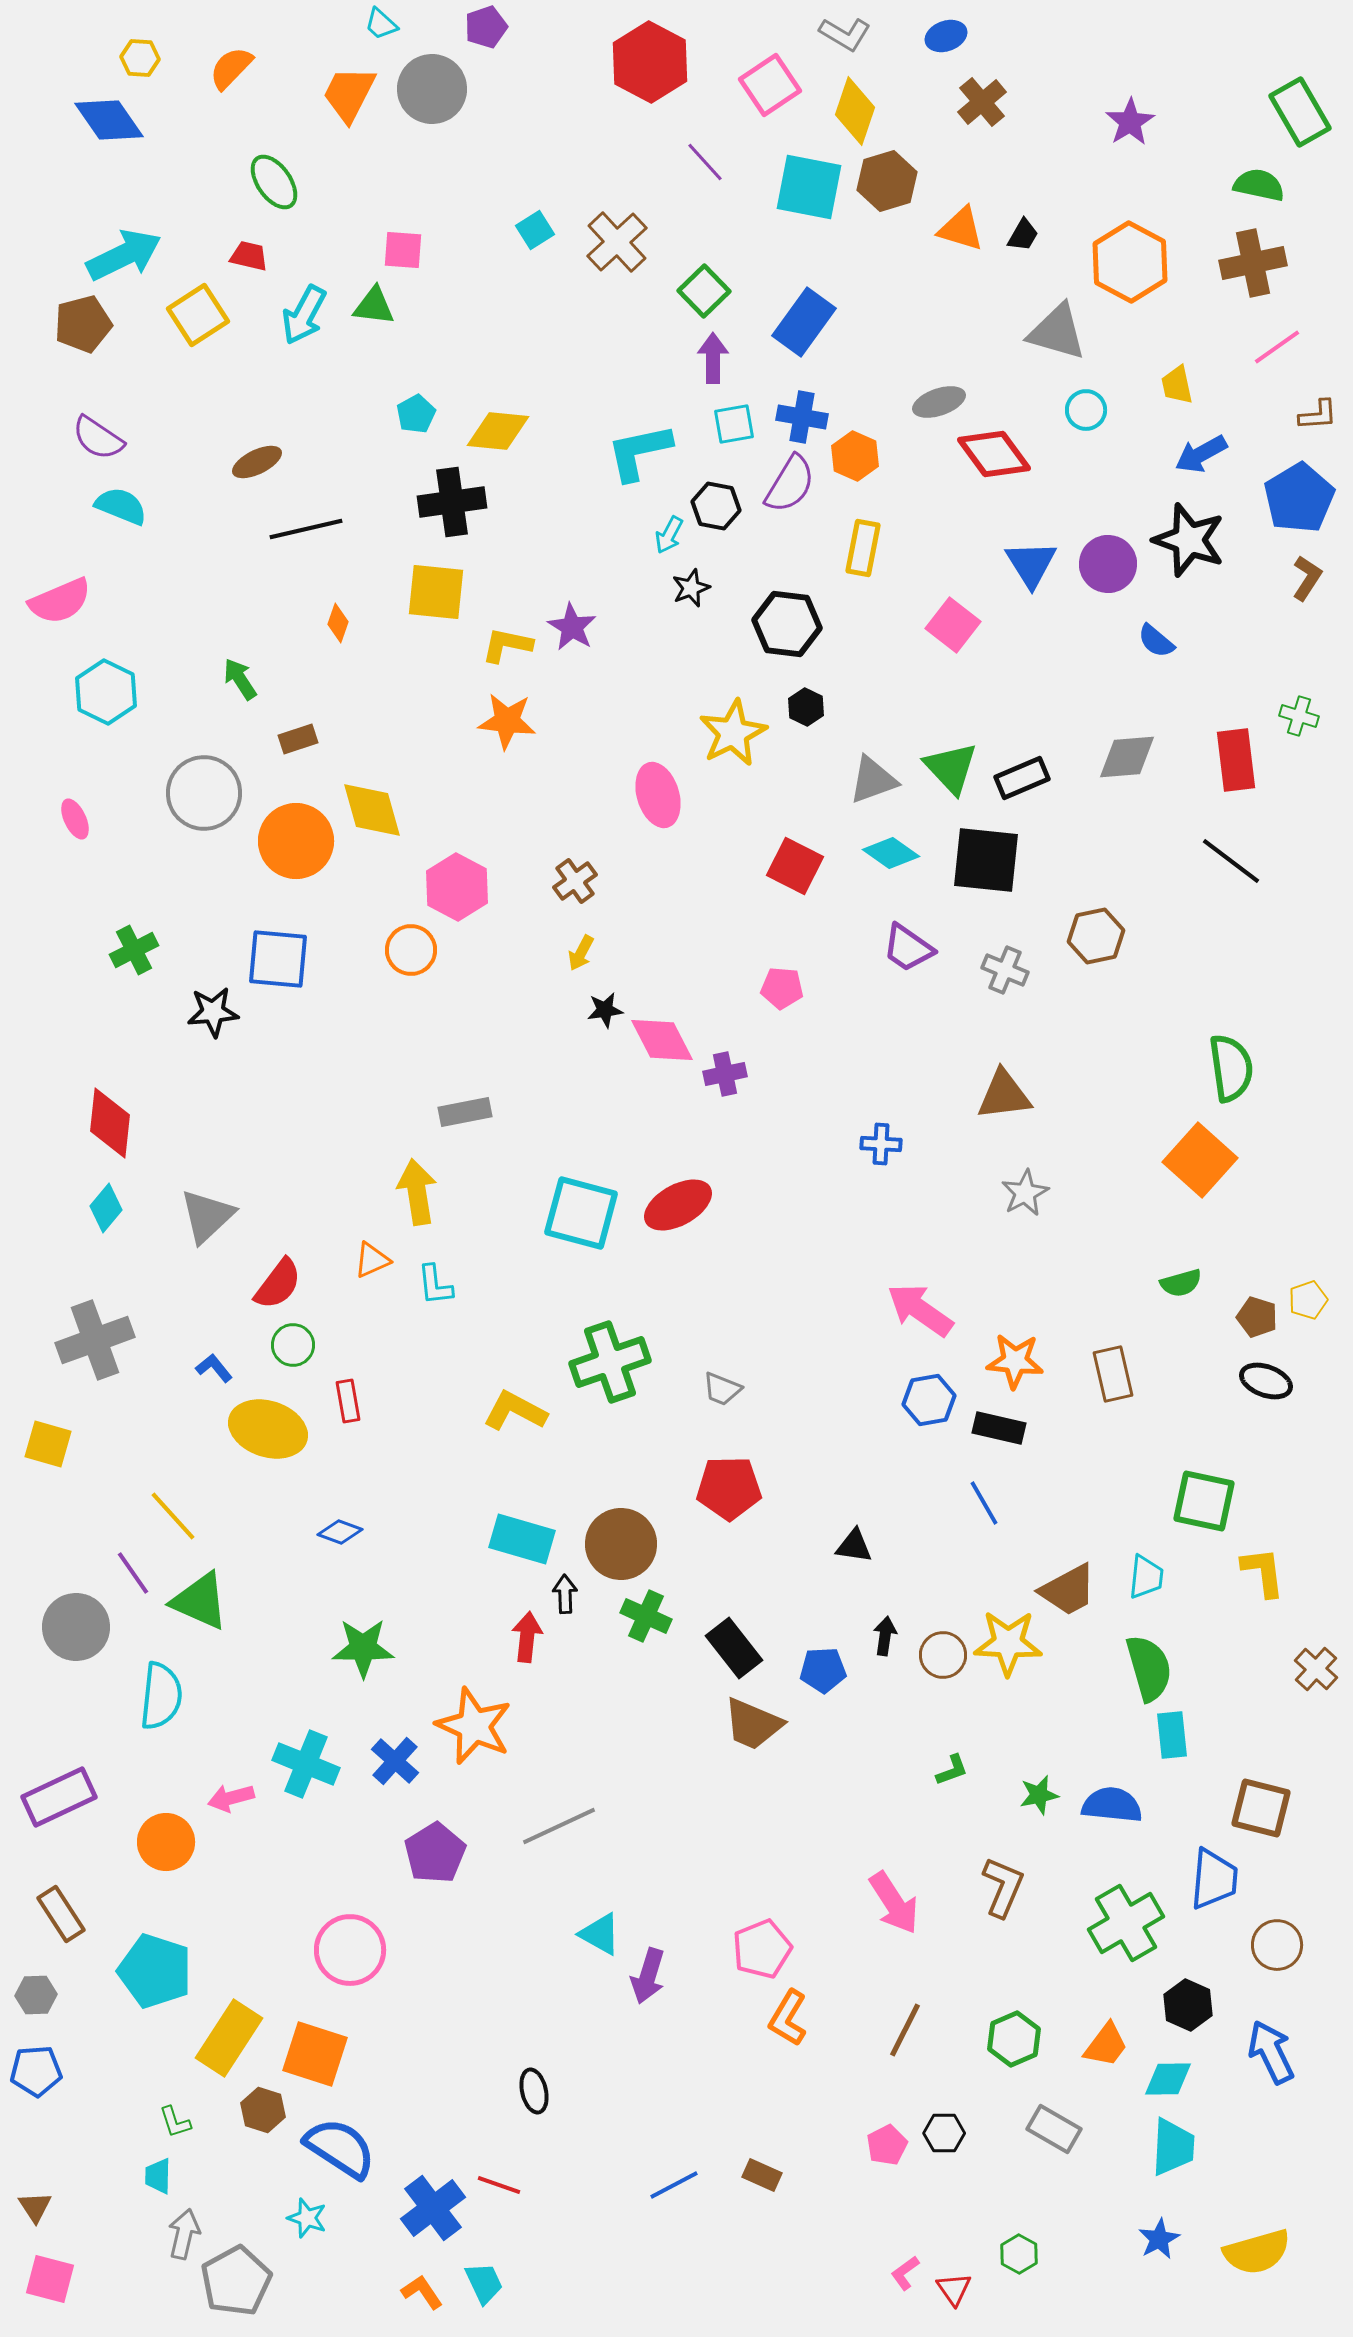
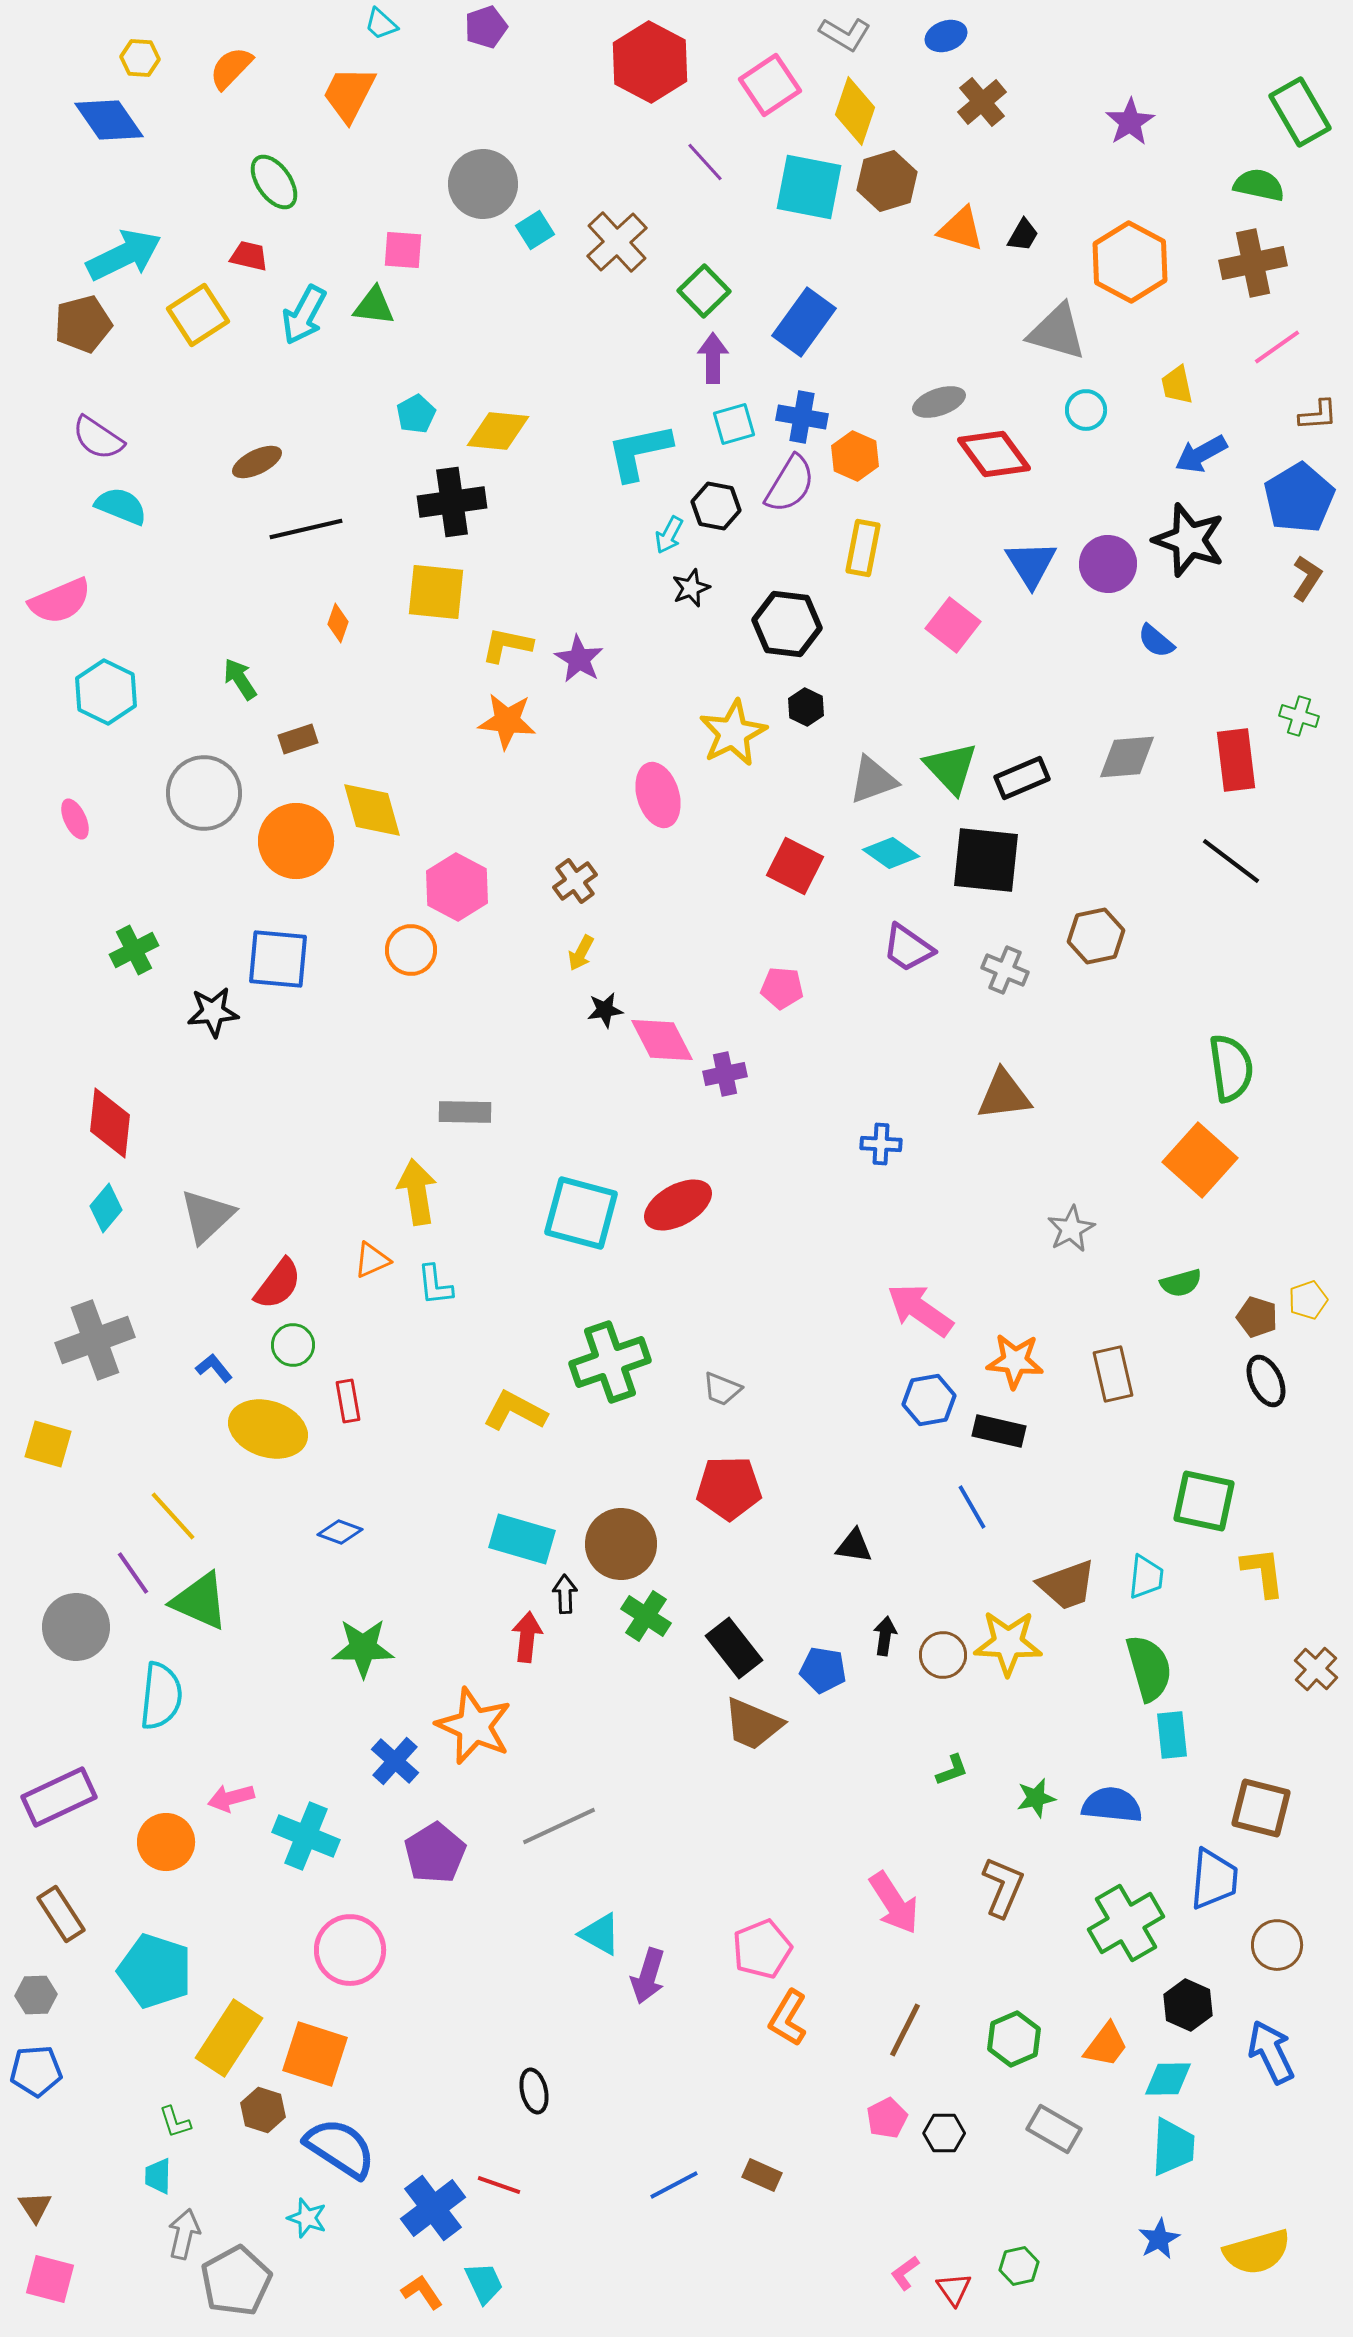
gray circle at (432, 89): moved 51 px right, 95 px down
cyan square at (734, 424): rotated 6 degrees counterclockwise
purple star at (572, 627): moved 7 px right, 32 px down
gray rectangle at (465, 1112): rotated 12 degrees clockwise
gray star at (1025, 1193): moved 46 px right, 36 px down
black ellipse at (1266, 1381): rotated 45 degrees clockwise
black rectangle at (999, 1428): moved 3 px down
blue line at (984, 1503): moved 12 px left, 4 px down
brown trapezoid at (1068, 1590): moved 1 px left, 5 px up; rotated 8 degrees clockwise
green cross at (646, 1616): rotated 9 degrees clockwise
blue pentagon at (823, 1670): rotated 12 degrees clockwise
cyan cross at (306, 1764): moved 72 px down
green star at (1039, 1795): moved 3 px left, 3 px down
pink pentagon at (887, 2145): moved 27 px up
green hexagon at (1019, 2254): moved 12 px down; rotated 18 degrees clockwise
